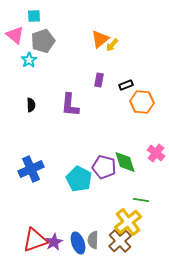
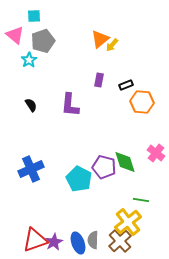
black semicircle: rotated 32 degrees counterclockwise
